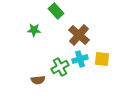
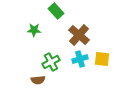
green cross: moved 9 px left, 5 px up
